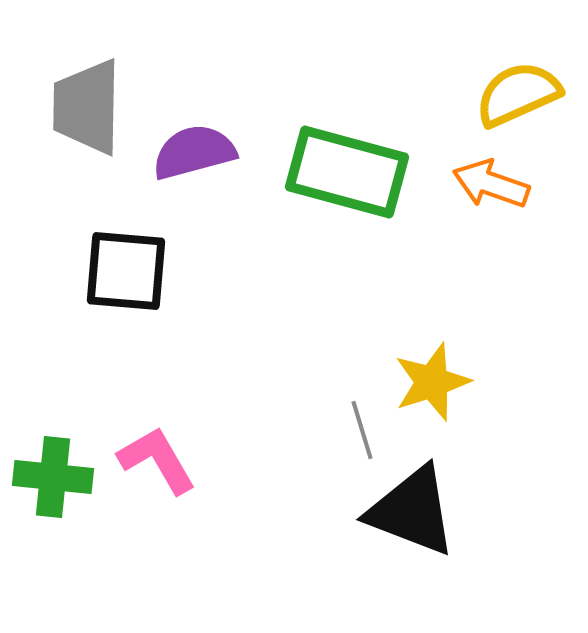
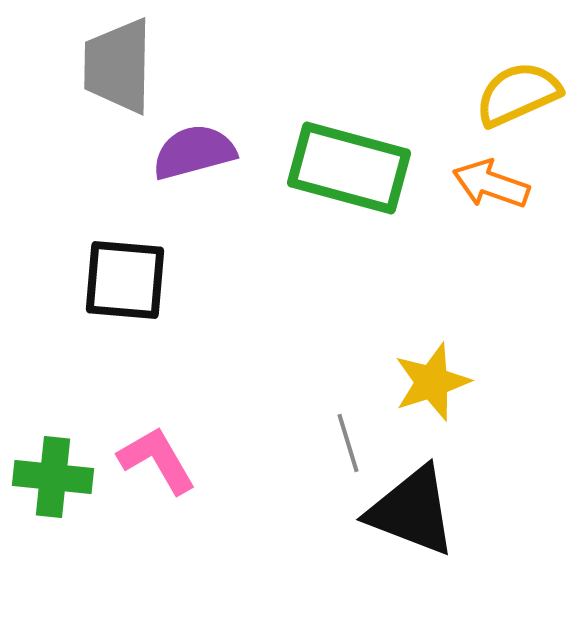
gray trapezoid: moved 31 px right, 41 px up
green rectangle: moved 2 px right, 4 px up
black square: moved 1 px left, 9 px down
gray line: moved 14 px left, 13 px down
